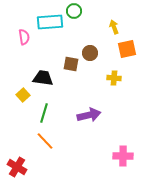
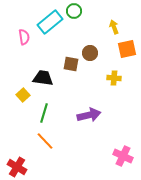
cyan rectangle: rotated 35 degrees counterclockwise
pink cross: rotated 24 degrees clockwise
